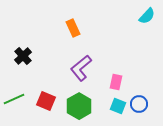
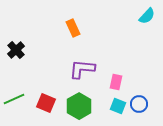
black cross: moved 7 px left, 6 px up
purple L-shape: moved 1 px right, 1 px down; rotated 44 degrees clockwise
red square: moved 2 px down
